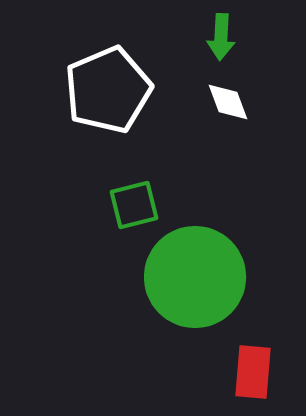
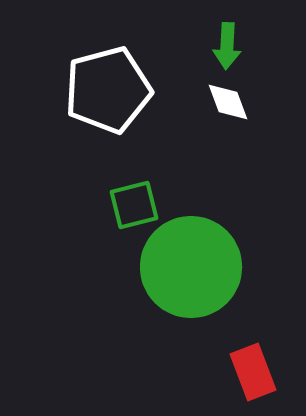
green arrow: moved 6 px right, 9 px down
white pentagon: rotated 8 degrees clockwise
green circle: moved 4 px left, 10 px up
red rectangle: rotated 26 degrees counterclockwise
